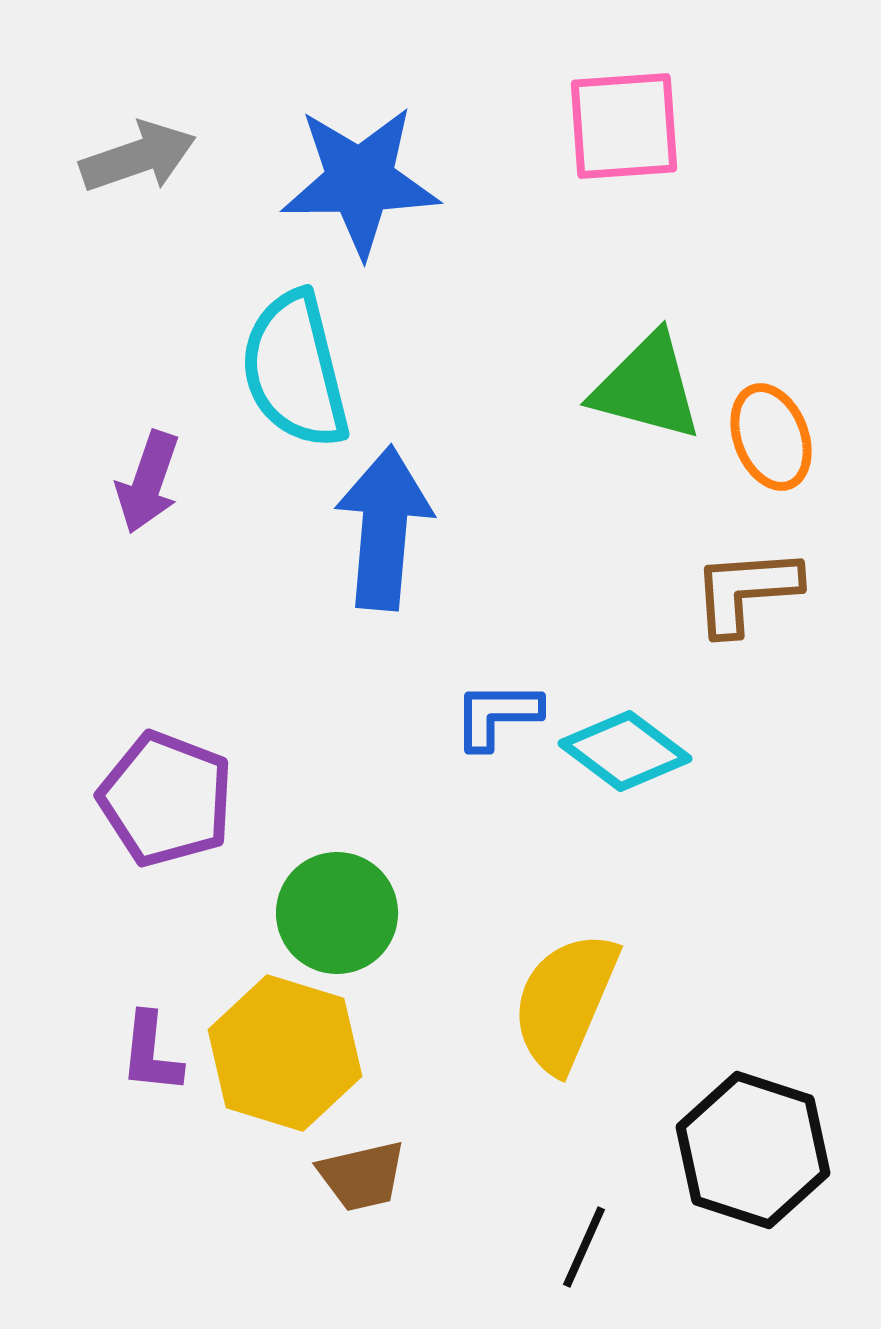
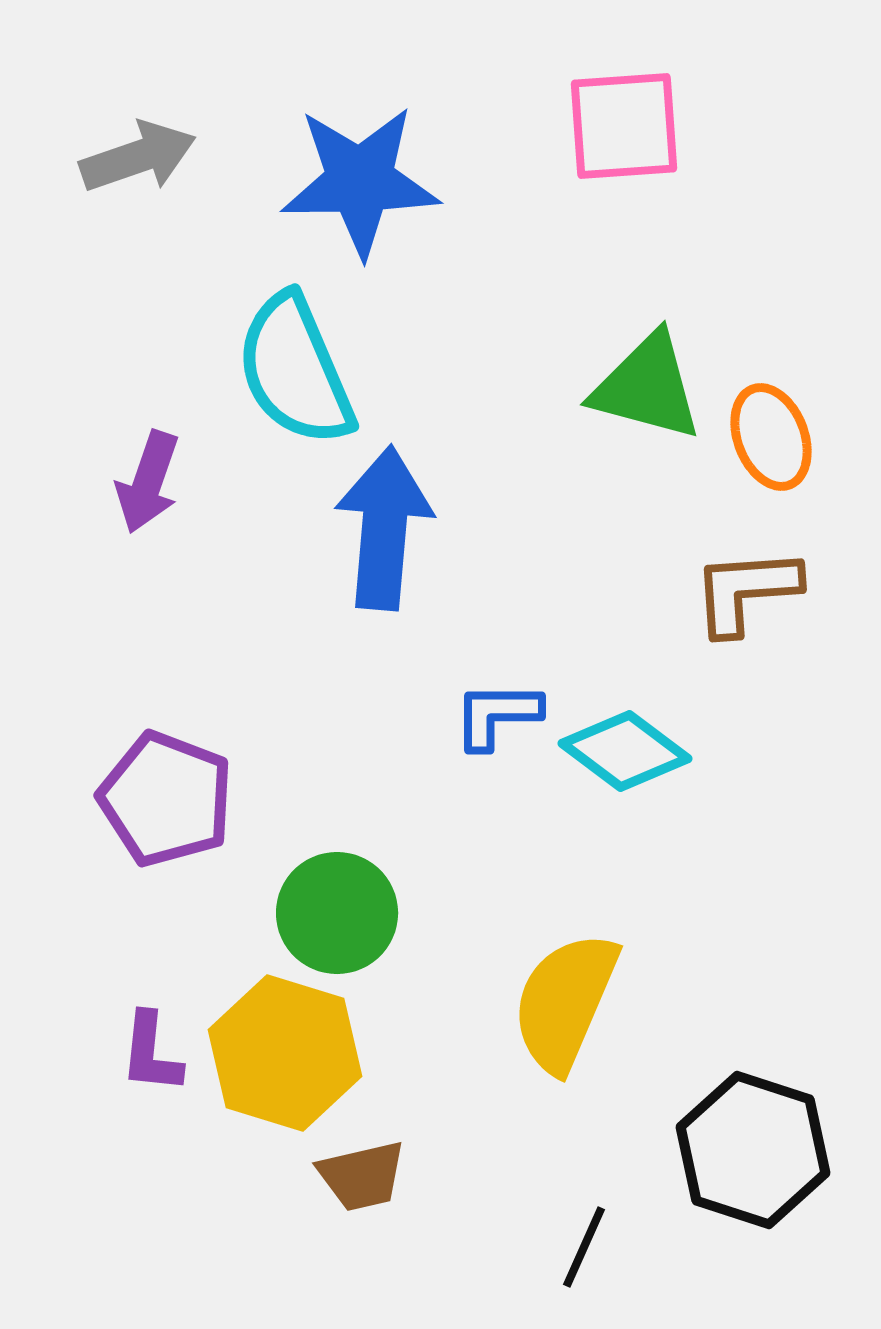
cyan semicircle: rotated 9 degrees counterclockwise
